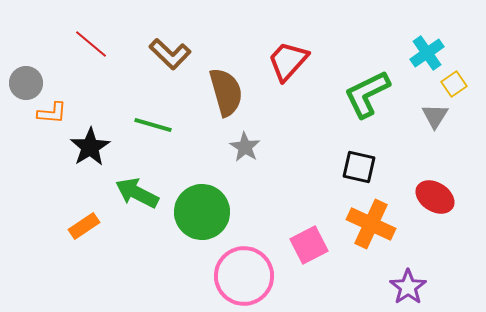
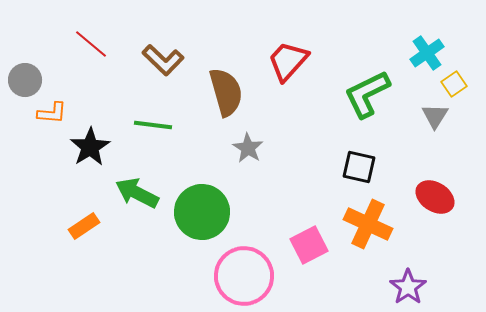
brown L-shape: moved 7 px left, 6 px down
gray circle: moved 1 px left, 3 px up
green line: rotated 9 degrees counterclockwise
gray star: moved 3 px right, 1 px down
orange cross: moved 3 px left
